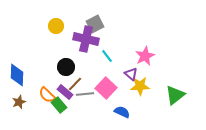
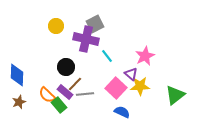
pink square: moved 10 px right
